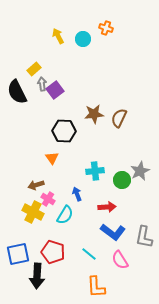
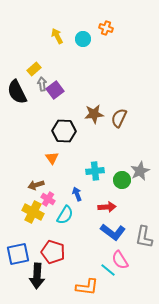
yellow arrow: moved 1 px left
cyan line: moved 19 px right, 16 px down
orange L-shape: moved 9 px left; rotated 80 degrees counterclockwise
